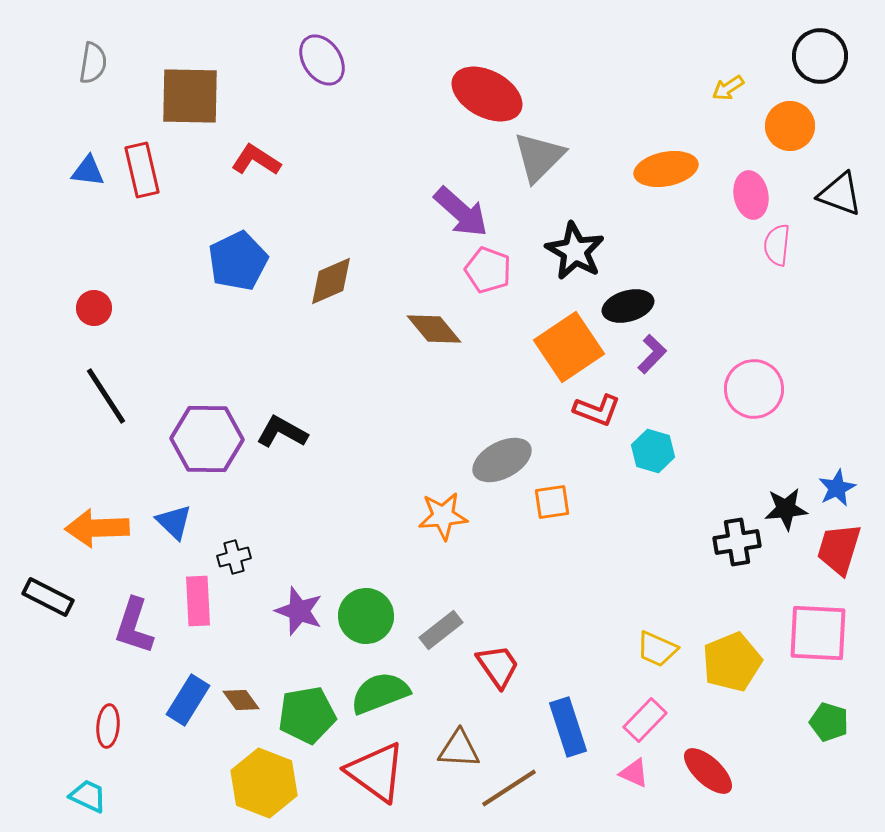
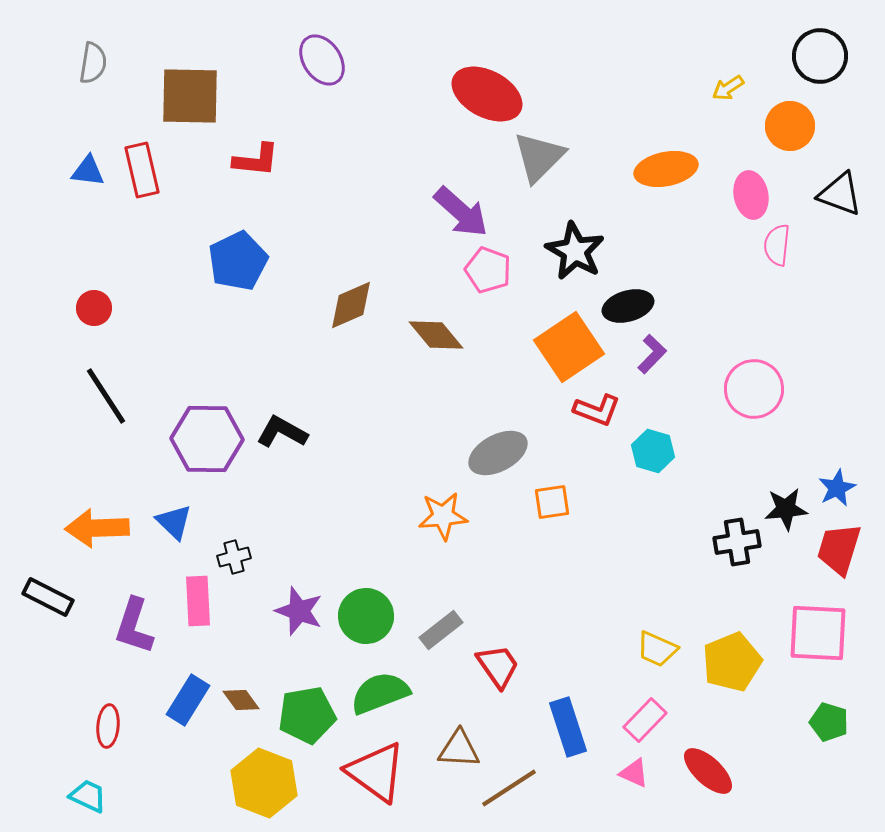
red L-shape at (256, 160): rotated 153 degrees clockwise
brown diamond at (331, 281): moved 20 px right, 24 px down
brown diamond at (434, 329): moved 2 px right, 6 px down
gray ellipse at (502, 460): moved 4 px left, 7 px up
